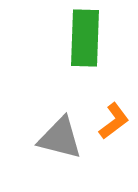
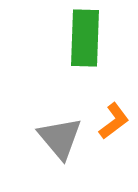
gray triangle: rotated 36 degrees clockwise
